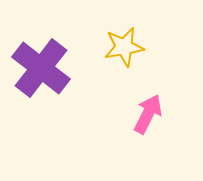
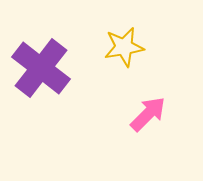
pink arrow: rotated 18 degrees clockwise
